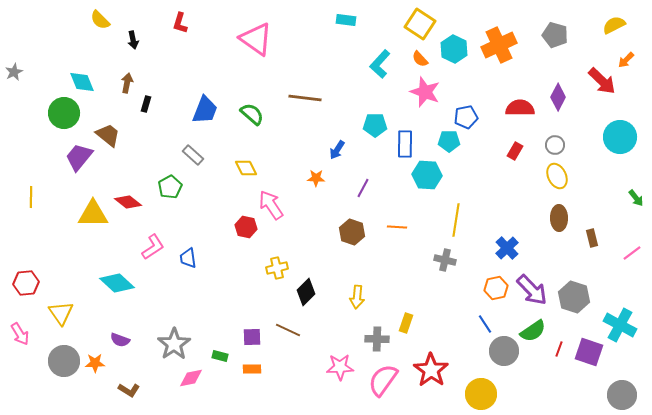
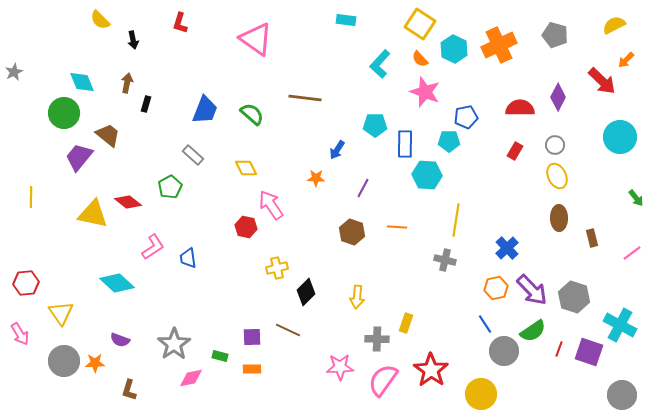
yellow triangle at (93, 214): rotated 12 degrees clockwise
brown L-shape at (129, 390): rotated 75 degrees clockwise
